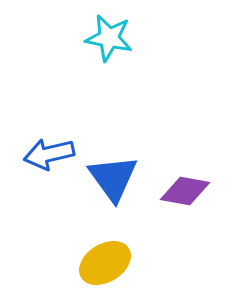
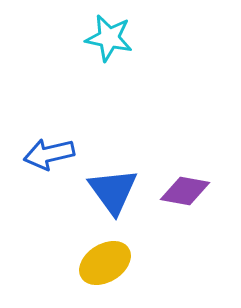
blue triangle: moved 13 px down
